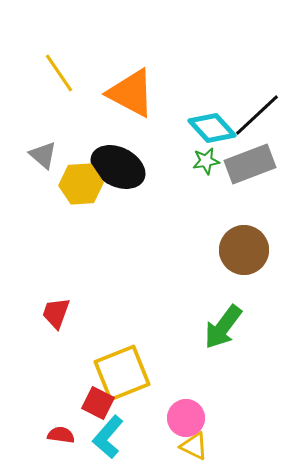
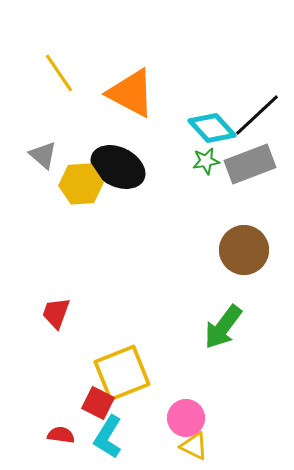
cyan L-shape: rotated 9 degrees counterclockwise
